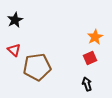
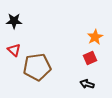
black star: moved 1 px left, 1 px down; rotated 28 degrees clockwise
black arrow: rotated 56 degrees counterclockwise
